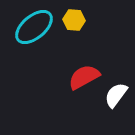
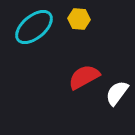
yellow hexagon: moved 5 px right, 1 px up
white semicircle: moved 1 px right, 2 px up
